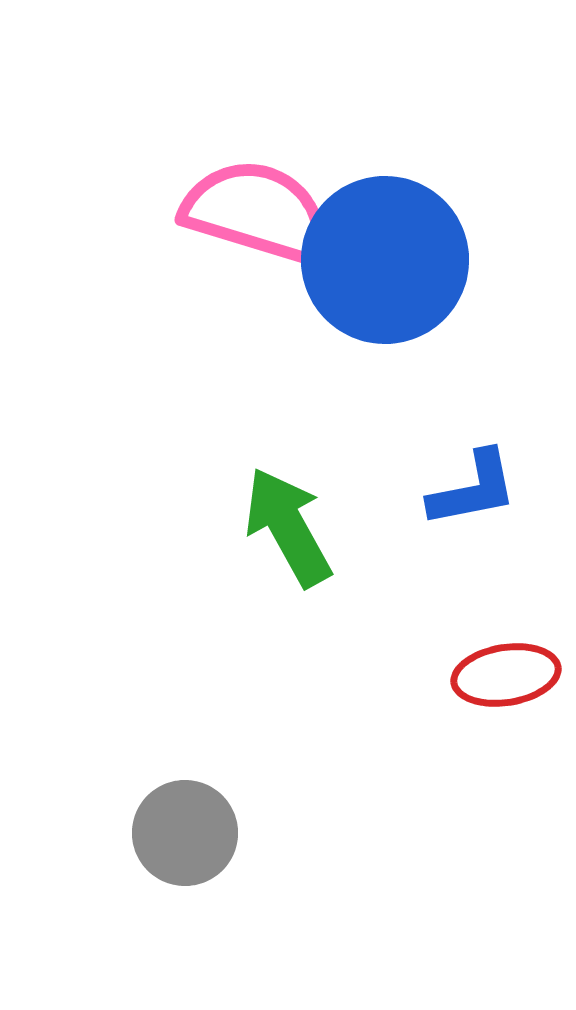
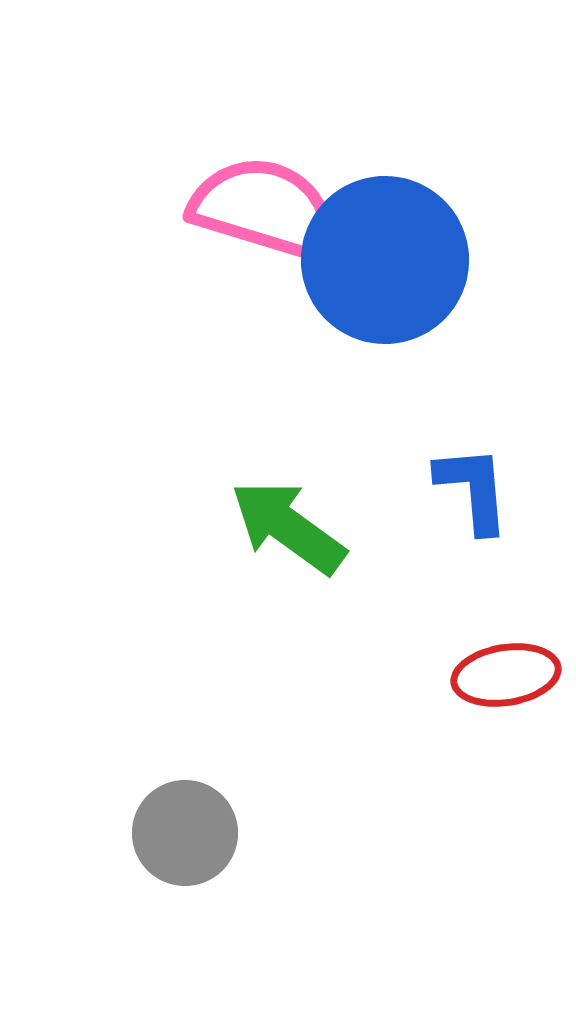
pink semicircle: moved 8 px right, 3 px up
blue L-shape: rotated 84 degrees counterclockwise
green arrow: rotated 25 degrees counterclockwise
